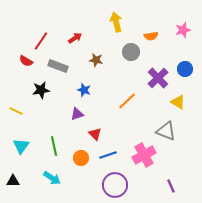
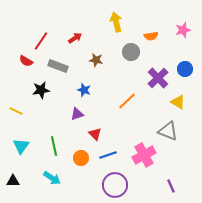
gray triangle: moved 2 px right
